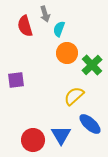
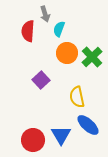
red semicircle: moved 3 px right, 5 px down; rotated 20 degrees clockwise
green cross: moved 8 px up
purple square: moved 25 px right; rotated 36 degrees counterclockwise
yellow semicircle: moved 3 px right, 1 px down; rotated 60 degrees counterclockwise
blue ellipse: moved 2 px left, 1 px down
